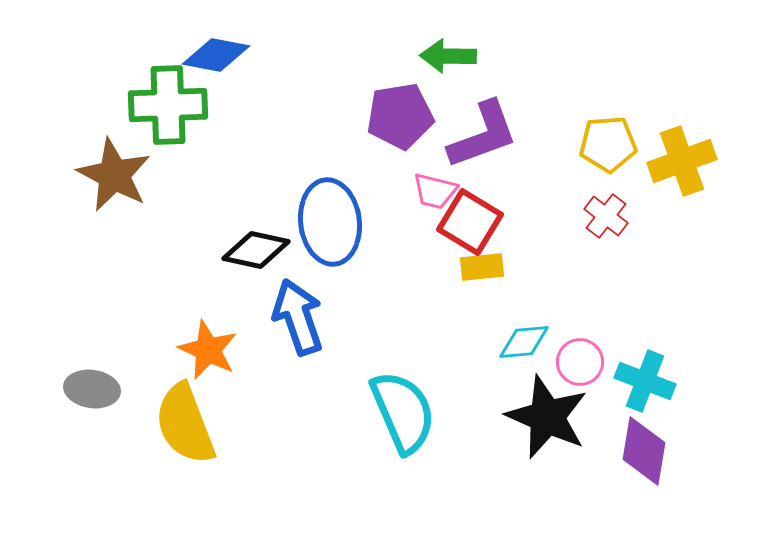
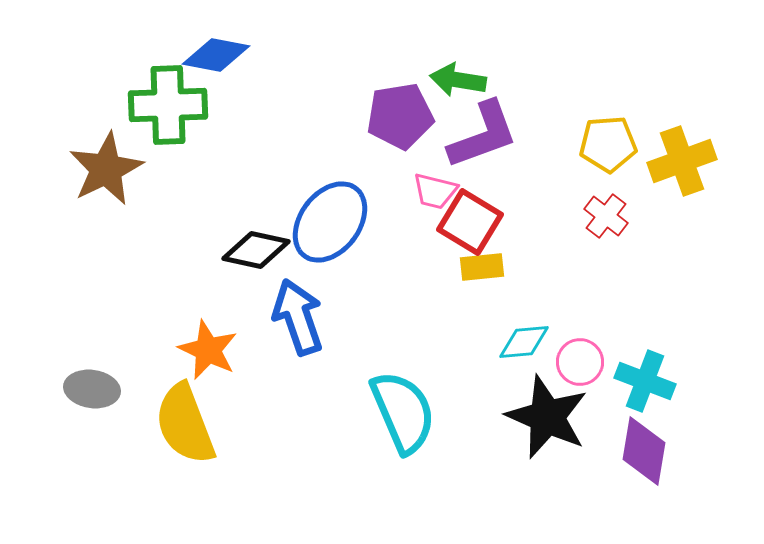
green arrow: moved 10 px right, 24 px down; rotated 8 degrees clockwise
brown star: moved 8 px left, 6 px up; rotated 18 degrees clockwise
blue ellipse: rotated 44 degrees clockwise
